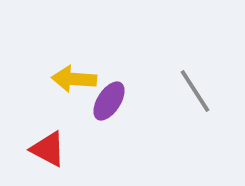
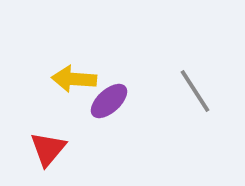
purple ellipse: rotated 15 degrees clockwise
red triangle: rotated 42 degrees clockwise
